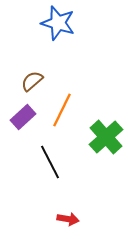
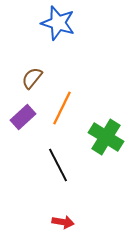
brown semicircle: moved 3 px up; rotated 10 degrees counterclockwise
orange line: moved 2 px up
green cross: rotated 16 degrees counterclockwise
black line: moved 8 px right, 3 px down
red arrow: moved 5 px left, 3 px down
